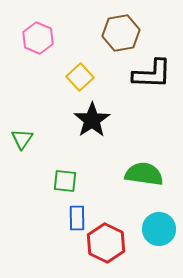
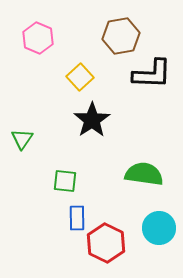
brown hexagon: moved 3 px down
cyan circle: moved 1 px up
